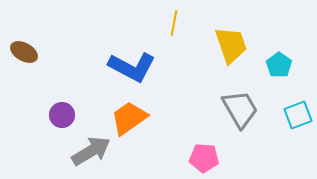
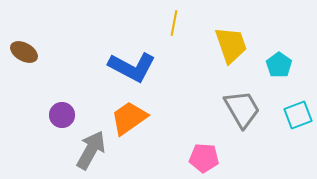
gray trapezoid: moved 2 px right
gray arrow: moved 1 px up; rotated 30 degrees counterclockwise
